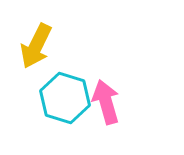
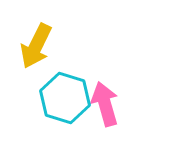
pink arrow: moved 1 px left, 2 px down
